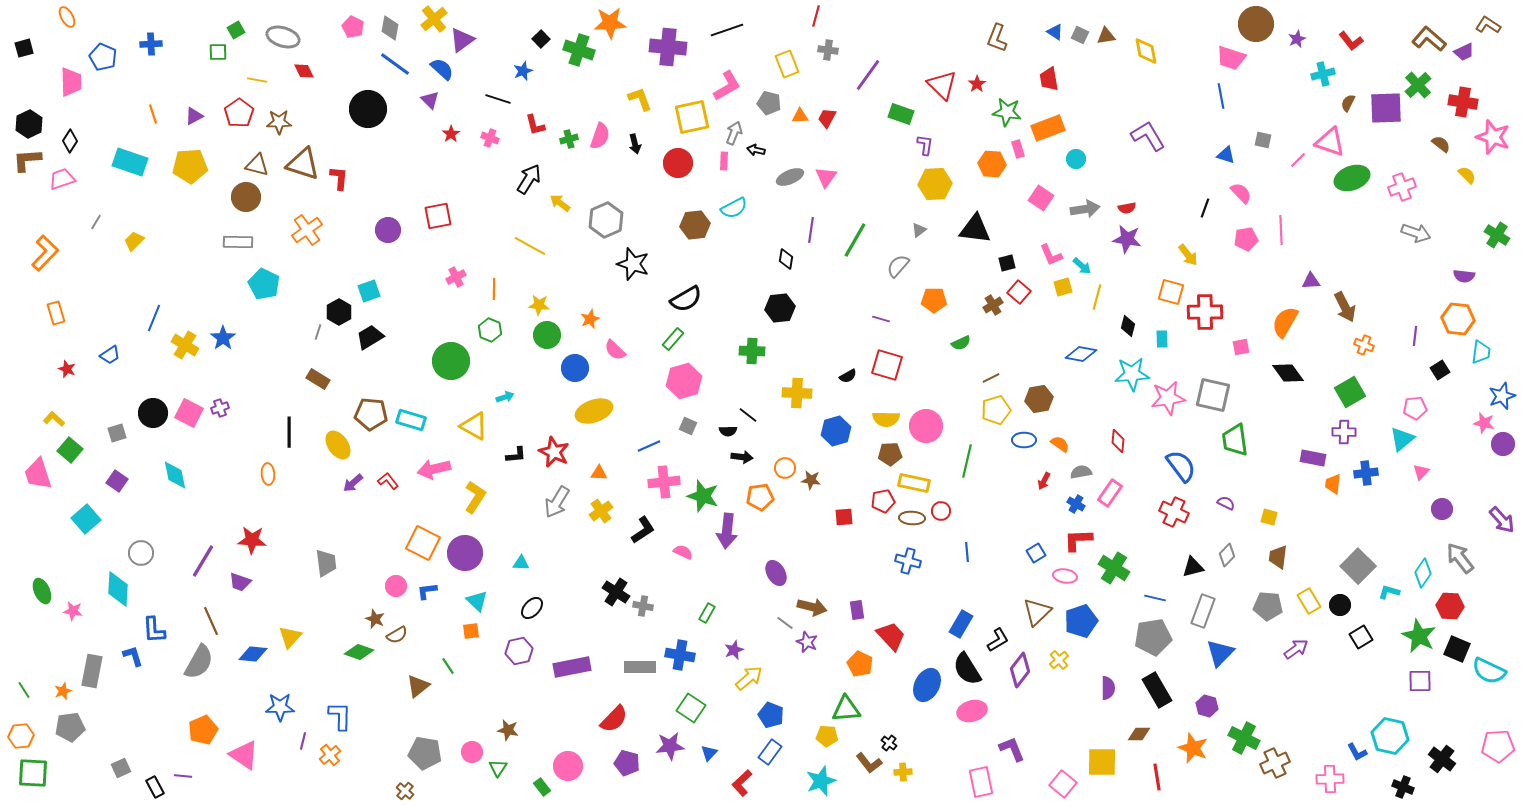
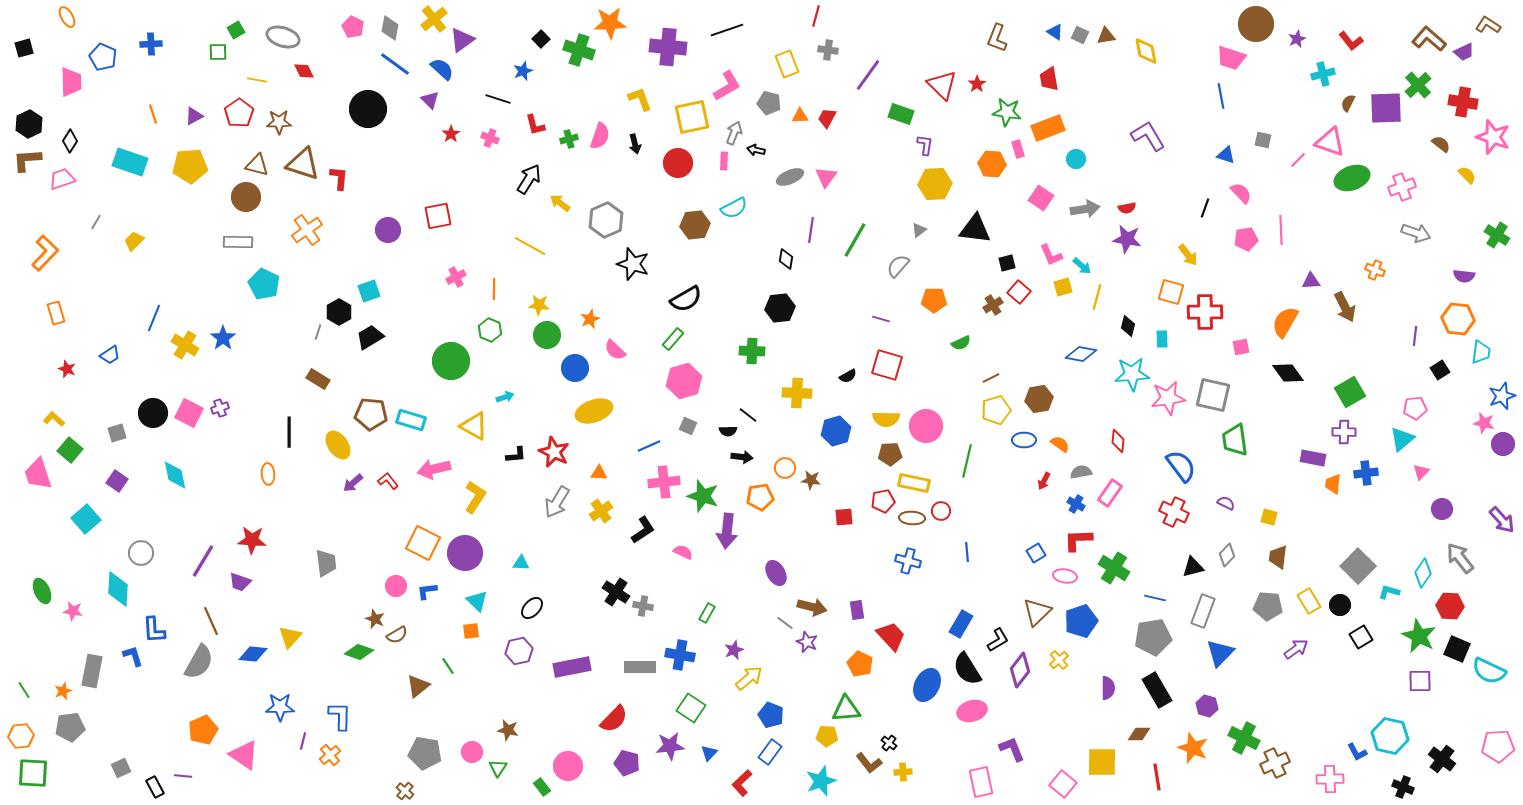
orange cross at (1364, 345): moved 11 px right, 75 px up
